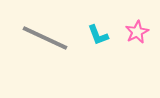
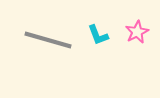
gray line: moved 3 px right, 2 px down; rotated 9 degrees counterclockwise
